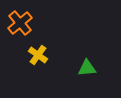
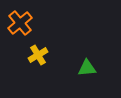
yellow cross: rotated 24 degrees clockwise
